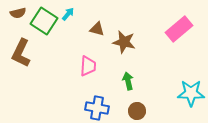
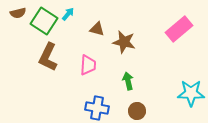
brown L-shape: moved 27 px right, 4 px down
pink trapezoid: moved 1 px up
